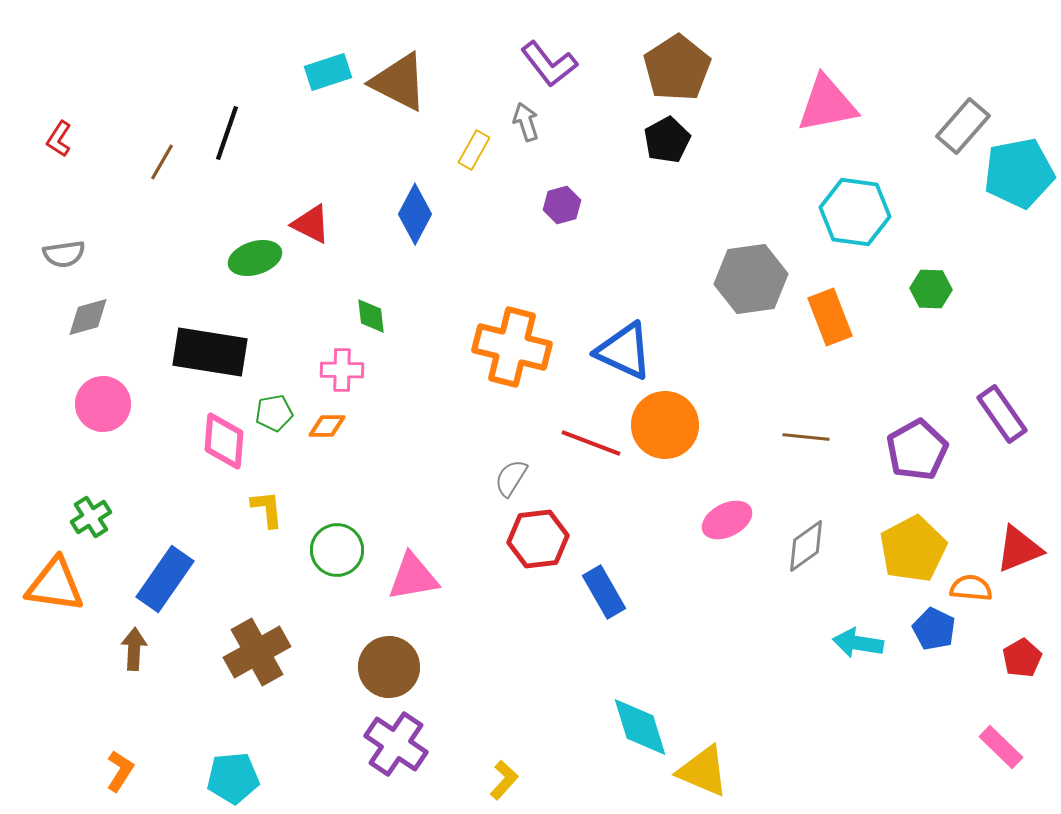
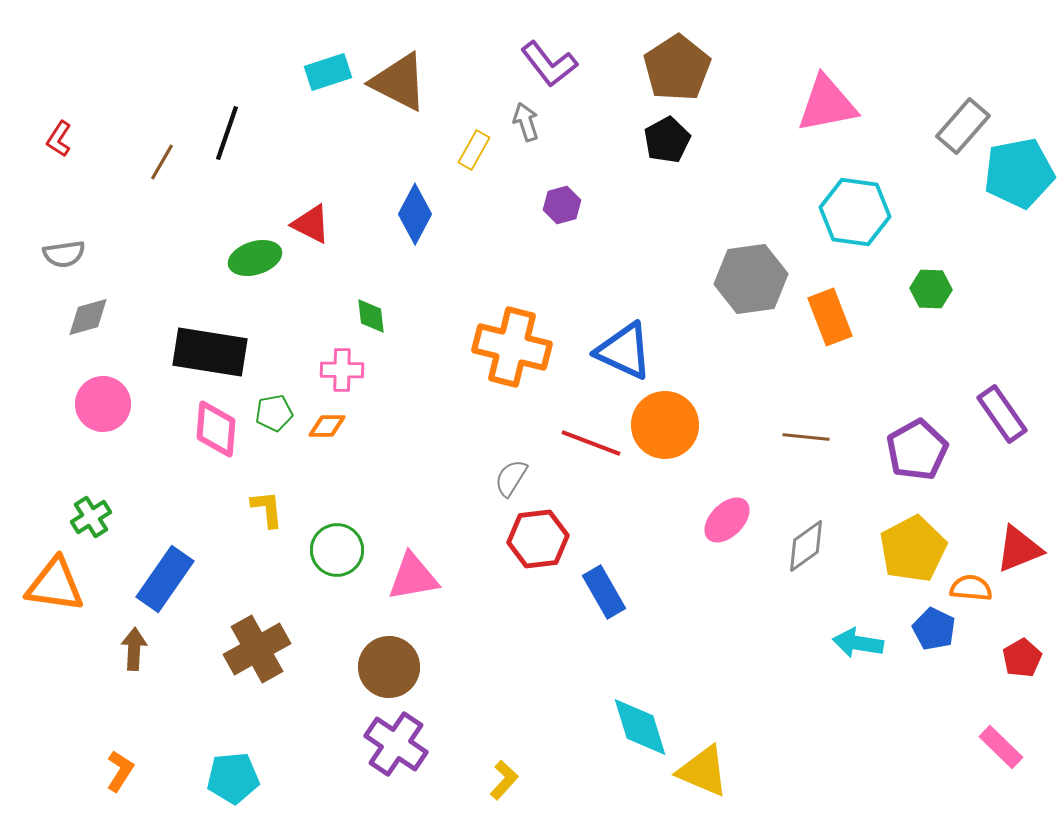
pink diamond at (224, 441): moved 8 px left, 12 px up
pink ellipse at (727, 520): rotated 18 degrees counterclockwise
brown cross at (257, 652): moved 3 px up
